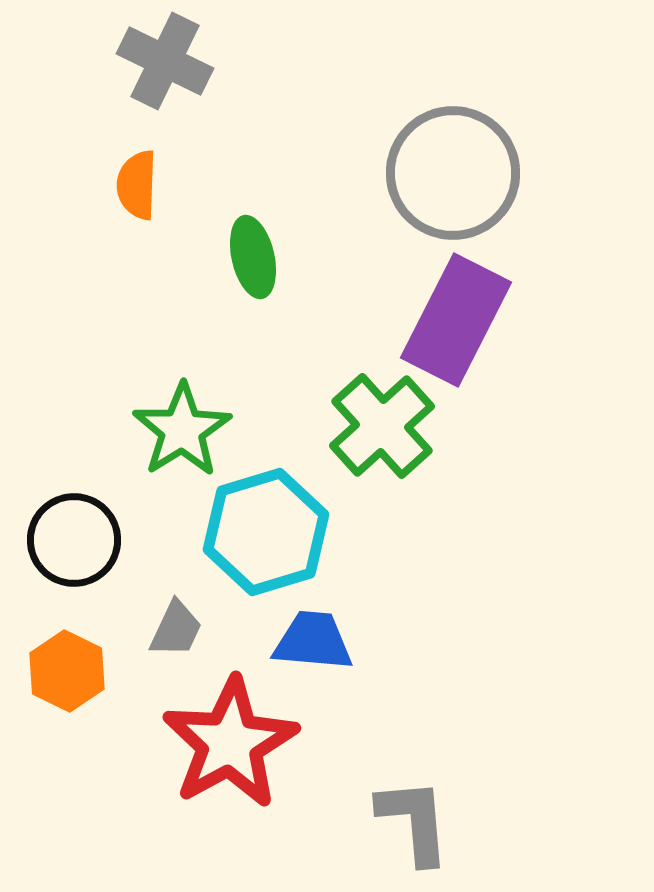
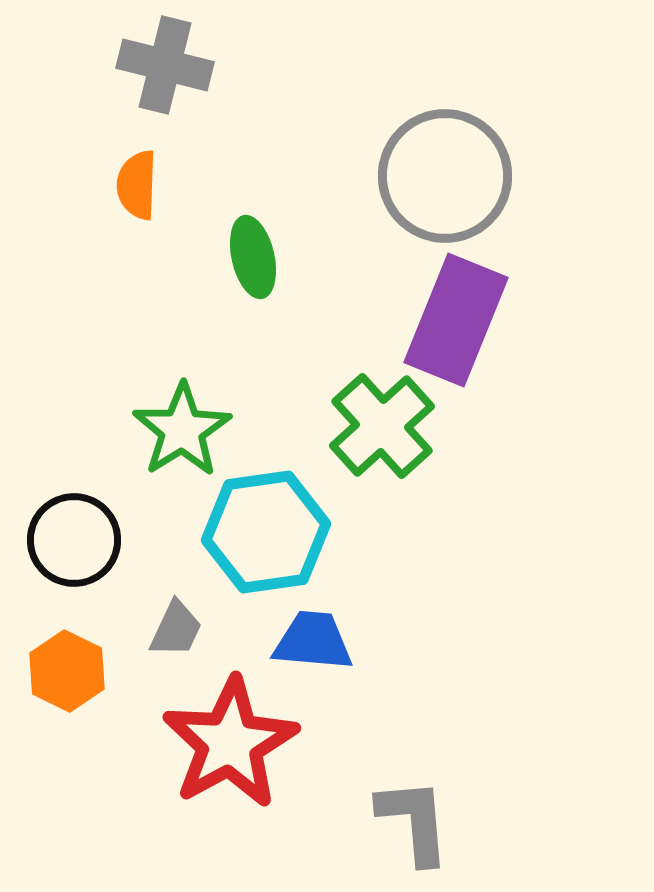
gray cross: moved 4 px down; rotated 12 degrees counterclockwise
gray circle: moved 8 px left, 3 px down
purple rectangle: rotated 5 degrees counterclockwise
cyan hexagon: rotated 9 degrees clockwise
